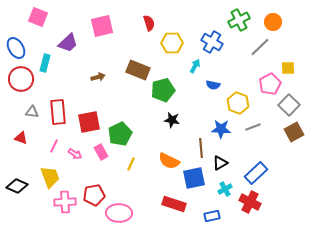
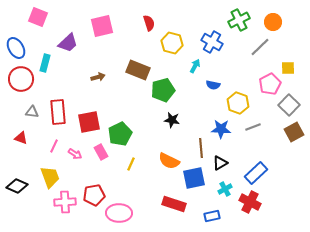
yellow hexagon at (172, 43): rotated 15 degrees clockwise
